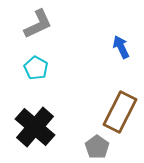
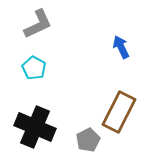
cyan pentagon: moved 2 px left
brown rectangle: moved 1 px left
black cross: rotated 18 degrees counterclockwise
gray pentagon: moved 9 px left, 7 px up; rotated 10 degrees clockwise
